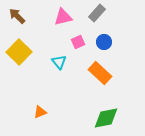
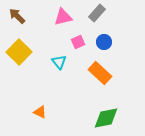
orange triangle: rotated 48 degrees clockwise
